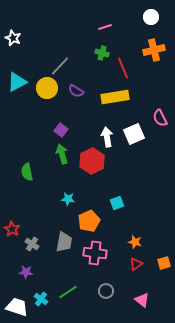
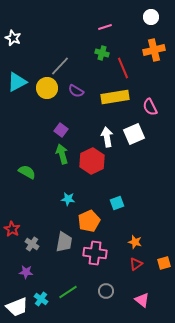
pink semicircle: moved 10 px left, 11 px up
green semicircle: rotated 132 degrees clockwise
white trapezoid: rotated 140 degrees clockwise
